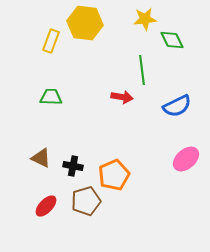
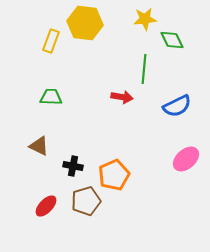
green line: moved 2 px right, 1 px up; rotated 12 degrees clockwise
brown triangle: moved 2 px left, 12 px up
